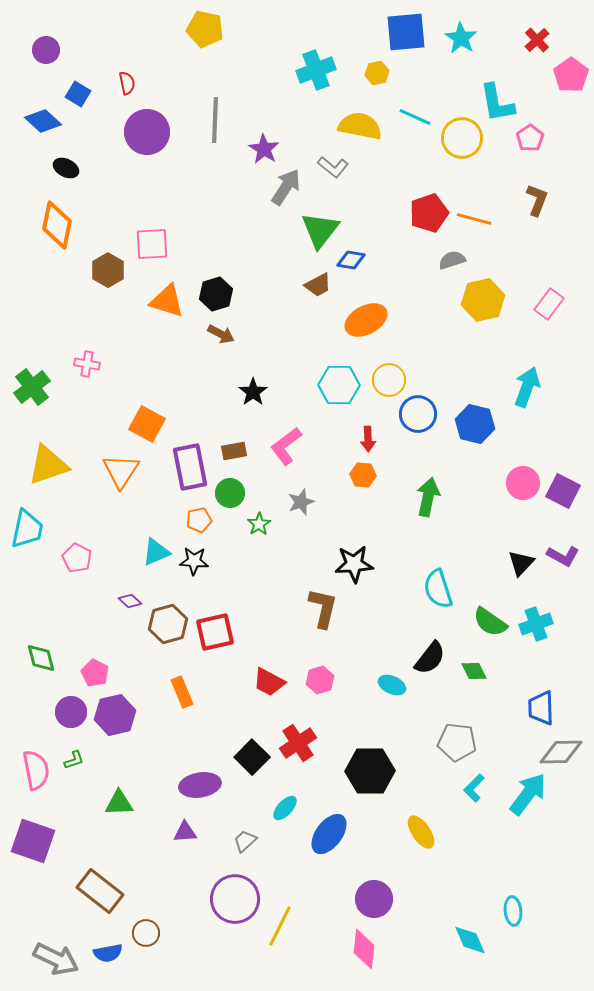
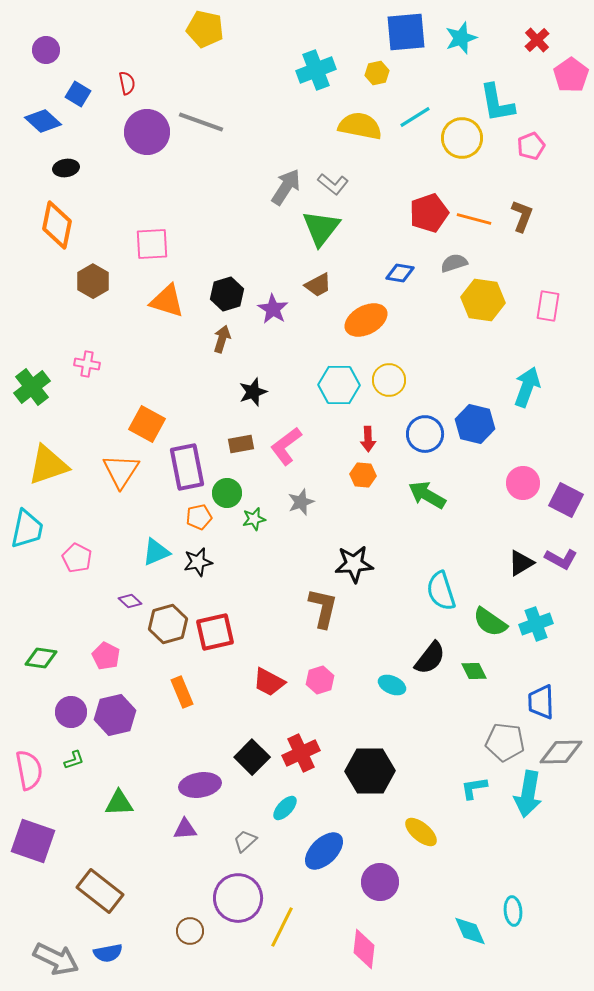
cyan star at (461, 38): rotated 20 degrees clockwise
cyan line at (415, 117): rotated 56 degrees counterclockwise
gray line at (215, 120): moved 14 px left, 2 px down; rotated 72 degrees counterclockwise
pink pentagon at (530, 138): moved 1 px right, 8 px down; rotated 12 degrees clockwise
purple star at (264, 149): moved 9 px right, 160 px down
gray L-shape at (333, 167): moved 17 px down
black ellipse at (66, 168): rotated 35 degrees counterclockwise
brown L-shape at (537, 200): moved 15 px left, 16 px down
green triangle at (320, 230): moved 1 px right, 2 px up
blue diamond at (351, 260): moved 49 px right, 13 px down
gray semicircle at (452, 260): moved 2 px right, 3 px down
brown hexagon at (108, 270): moved 15 px left, 11 px down
black hexagon at (216, 294): moved 11 px right
yellow hexagon at (483, 300): rotated 21 degrees clockwise
pink rectangle at (549, 304): moved 1 px left, 2 px down; rotated 28 degrees counterclockwise
brown arrow at (221, 334): moved 1 px right, 5 px down; rotated 100 degrees counterclockwise
black star at (253, 392): rotated 16 degrees clockwise
blue circle at (418, 414): moved 7 px right, 20 px down
brown rectangle at (234, 451): moved 7 px right, 7 px up
purple rectangle at (190, 467): moved 3 px left
purple square at (563, 491): moved 3 px right, 9 px down
green circle at (230, 493): moved 3 px left
green arrow at (428, 497): moved 1 px left, 2 px up; rotated 72 degrees counterclockwise
orange pentagon at (199, 520): moved 3 px up
green star at (259, 524): moved 5 px left, 5 px up; rotated 20 degrees clockwise
purple L-shape at (563, 556): moved 2 px left, 3 px down
black star at (194, 561): moved 4 px right, 1 px down; rotated 16 degrees counterclockwise
black triangle at (521, 563): rotated 16 degrees clockwise
cyan semicircle at (438, 589): moved 3 px right, 2 px down
green diamond at (41, 658): rotated 68 degrees counterclockwise
pink pentagon at (95, 673): moved 11 px right, 17 px up
blue trapezoid at (541, 708): moved 6 px up
gray pentagon at (457, 742): moved 48 px right
red cross at (298, 743): moved 3 px right, 10 px down; rotated 9 degrees clockwise
pink semicircle at (36, 770): moved 7 px left
cyan L-shape at (474, 788): rotated 36 degrees clockwise
cyan arrow at (528, 794): rotated 153 degrees clockwise
purple triangle at (185, 832): moved 3 px up
yellow ellipse at (421, 832): rotated 16 degrees counterclockwise
blue ellipse at (329, 834): moved 5 px left, 17 px down; rotated 9 degrees clockwise
purple circle at (235, 899): moved 3 px right, 1 px up
purple circle at (374, 899): moved 6 px right, 17 px up
yellow line at (280, 926): moved 2 px right, 1 px down
brown circle at (146, 933): moved 44 px right, 2 px up
cyan diamond at (470, 940): moved 9 px up
